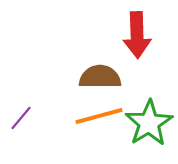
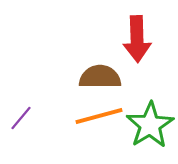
red arrow: moved 4 px down
green star: moved 1 px right, 2 px down
